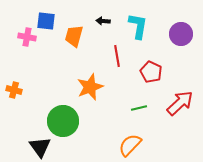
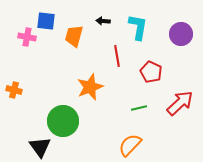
cyan L-shape: moved 1 px down
